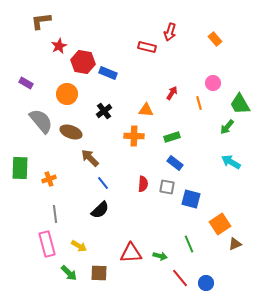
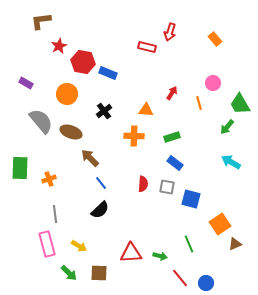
blue line at (103, 183): moved 2 px left
